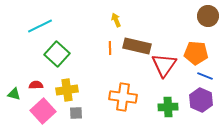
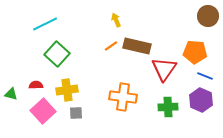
cyan line: moved 5 px right, 2 px up
orange line: moved 1 px right, 2 px up; rotated 56 degrees clockwise
orange pentagon: moved 1 px left, 1 px up
red triangle: moved 4 px down
green triangle: moved 3 px left
